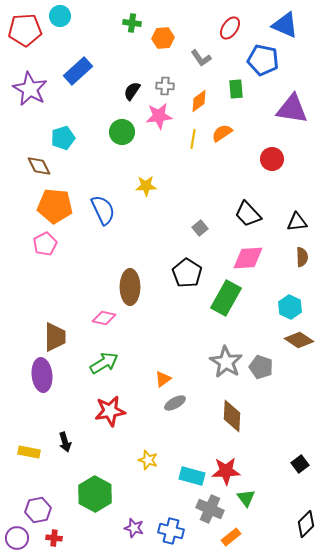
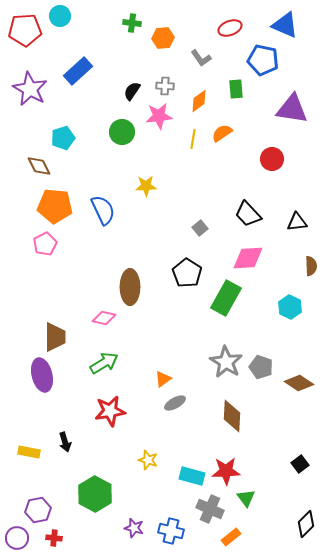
red ellipse at (230, 28): rotated 35 degrees clockwise
brown semicircle at (302, 257): moved 9 px right, 9 px down
brown diamond at (299, 340): moved 43 px down
purple ellipse at (42, 375): rotated 8 degrees counterclockwise
